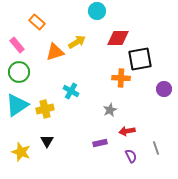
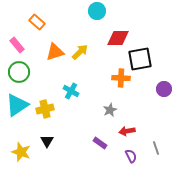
yellow arrow: moved 3 px right, 10 px down; rotated 12 degrees counterclockwise
purple rectangle: rotated 48 degrees clockwise
